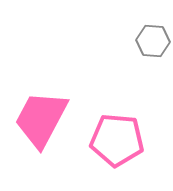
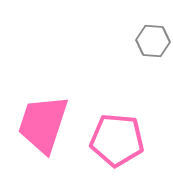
pink trapezoid: moved 2 px right, 5 px down; rotated 10 degrees counterclockwise
